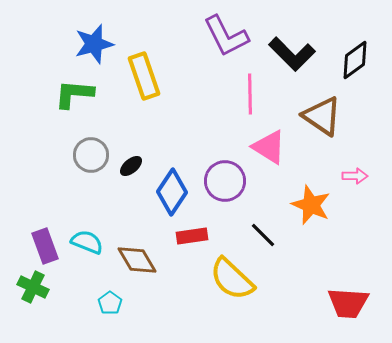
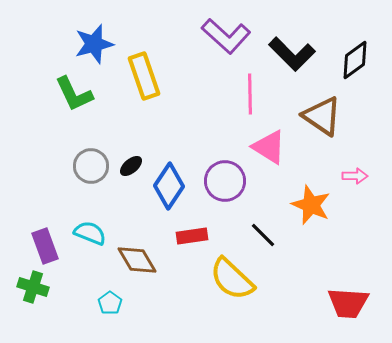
purple L-shape: rotated 21 degrees counterclockwise
green L-shape: rotated 120 degrees counterclockwise
gray circle: moved 11 px down
blue diamond: moved 3 px left, 6 px up
cyan semicircle: moved 3 px right, 9 px up
green cross: rotated 8 degrees counterclockwise
